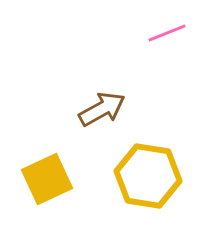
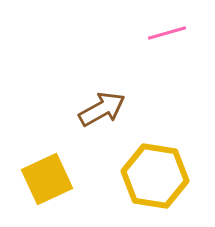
pink line: rotated 6 degrees clockwise
yellow hexagon: moved 7 px right
